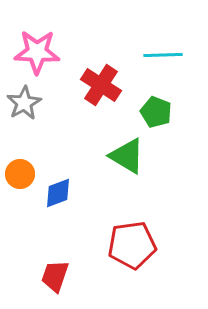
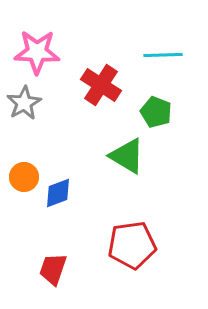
orange circle: moved 4 px right, 3 px down
red trapezoid: moved 2 px left, 7 px up
